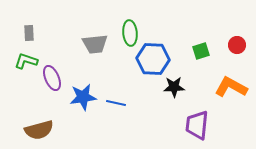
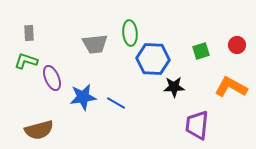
blue line: rotated 18 degrees clockwise
